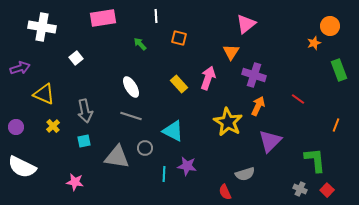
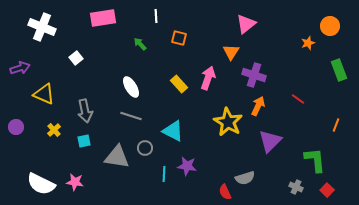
white cross: rotated 12 degrees clockwise
orange star: moved 6 px left
yellow cross: moved 1 px right, 4 px down
white semicircle: moved 19 px right, 17 px down
gray semicircle: moved 4 px down
gray cross: moved 4 px left, 2 px up
